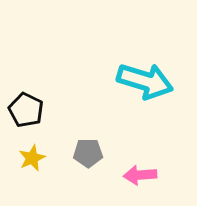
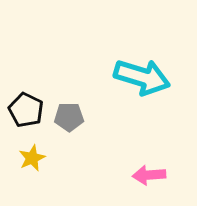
cyan arrow: moved 3 px left, 4 px up
gray pentagon: moved 19 px left, 36 px up
pink arrow: moved 9 px right
